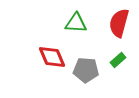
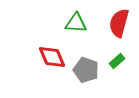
green rectangle: moved 1 px left, 1 px down
gray pentagon: rotated 15 degrees clockwise
